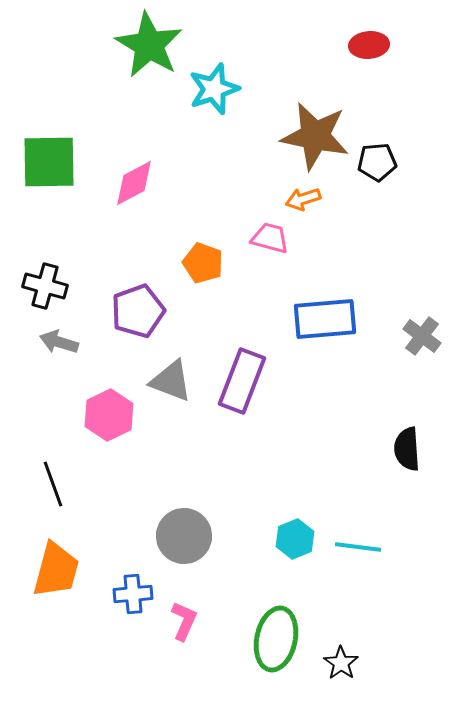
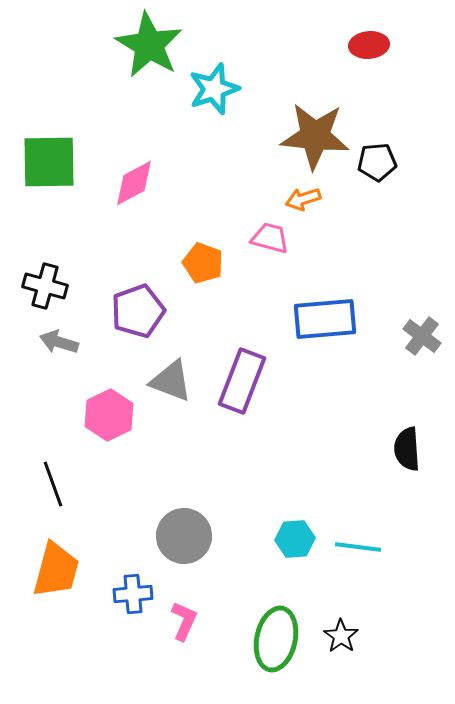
brown star: rotated 6 degrees counterclockwise
cyan hexagon: rotated 18 degrees clockwise
black star: moved 27 px up
